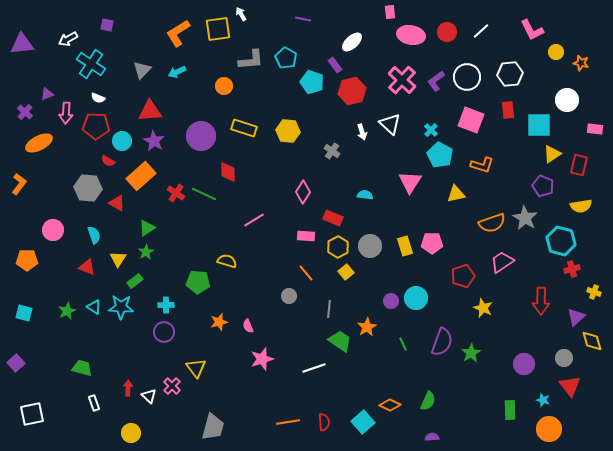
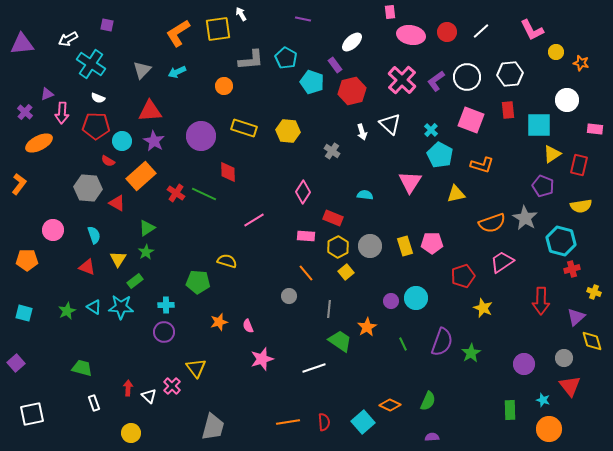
pink arrow at (66, 113): moved 4 px left
